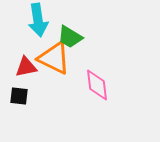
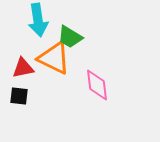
red triangle: moved 3 px left, 1 px down
